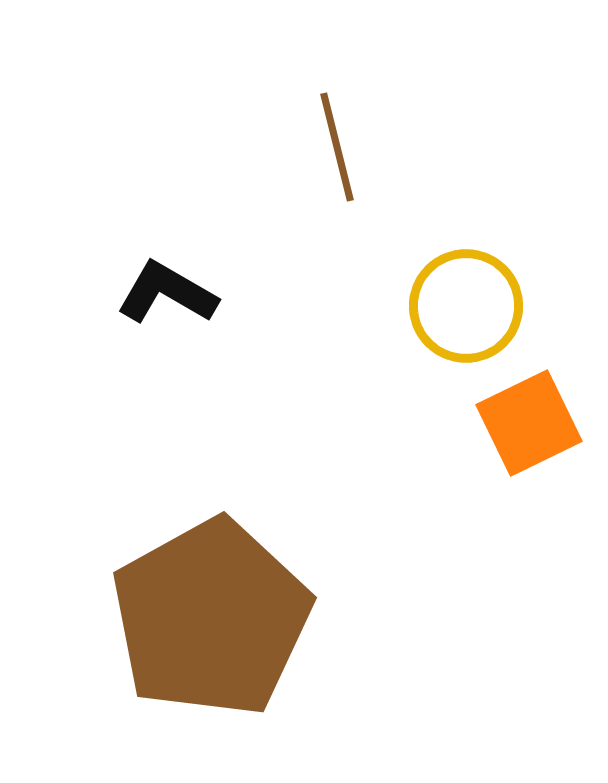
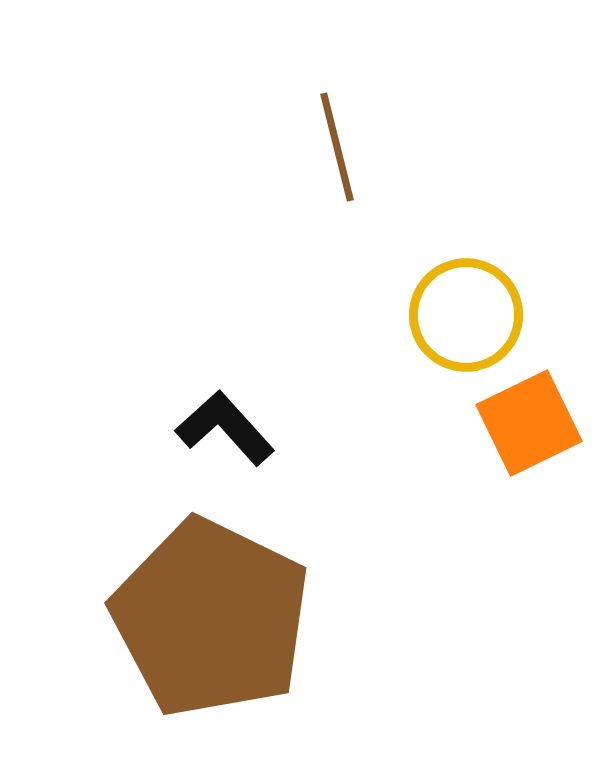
black L-shape: moved 58 px right, 135 px down; rotated 18 degrees clockwise
yellow circle: moved 9 px down
brown pentagon: rotated 17 degrees counterclockwise
